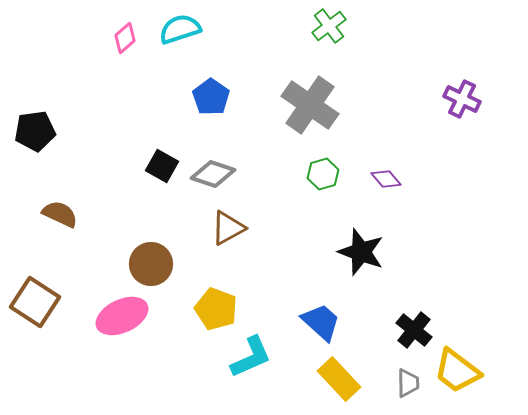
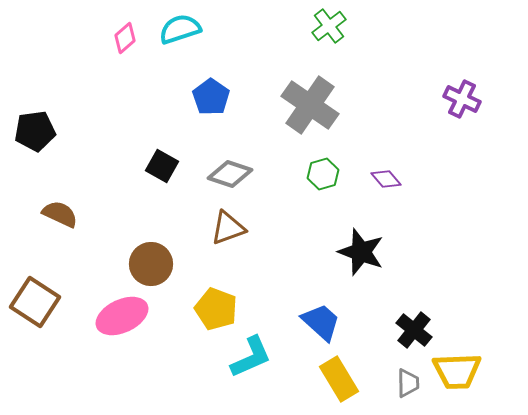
gray diamond: moved 17 px right
brown triangle: rotated 9 degrees clockwise
yellow trapezoid: rotated 39 degrees counterclockwise
yellow rectangle: rotated 12 degrees clockwise
